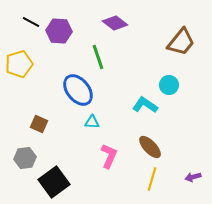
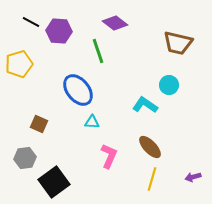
brown trapezoid: moved 3 px left, 1 px down; rotated 64 degrees clockwise
green line: moved 6 px up
